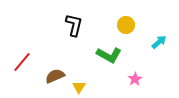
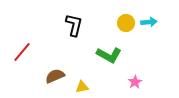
yellow circle: moved 2 px up
cyan arrow: moved 10 px left, 20 px up; rotated 35 degrees clockwise
red line: moved 10 px up
pink star: moved 3 px down
yellow triangle: moved 3 px right; rotated 48 degrees clockwise
